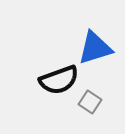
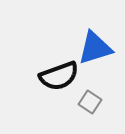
black semicircle: moved 4 px up
